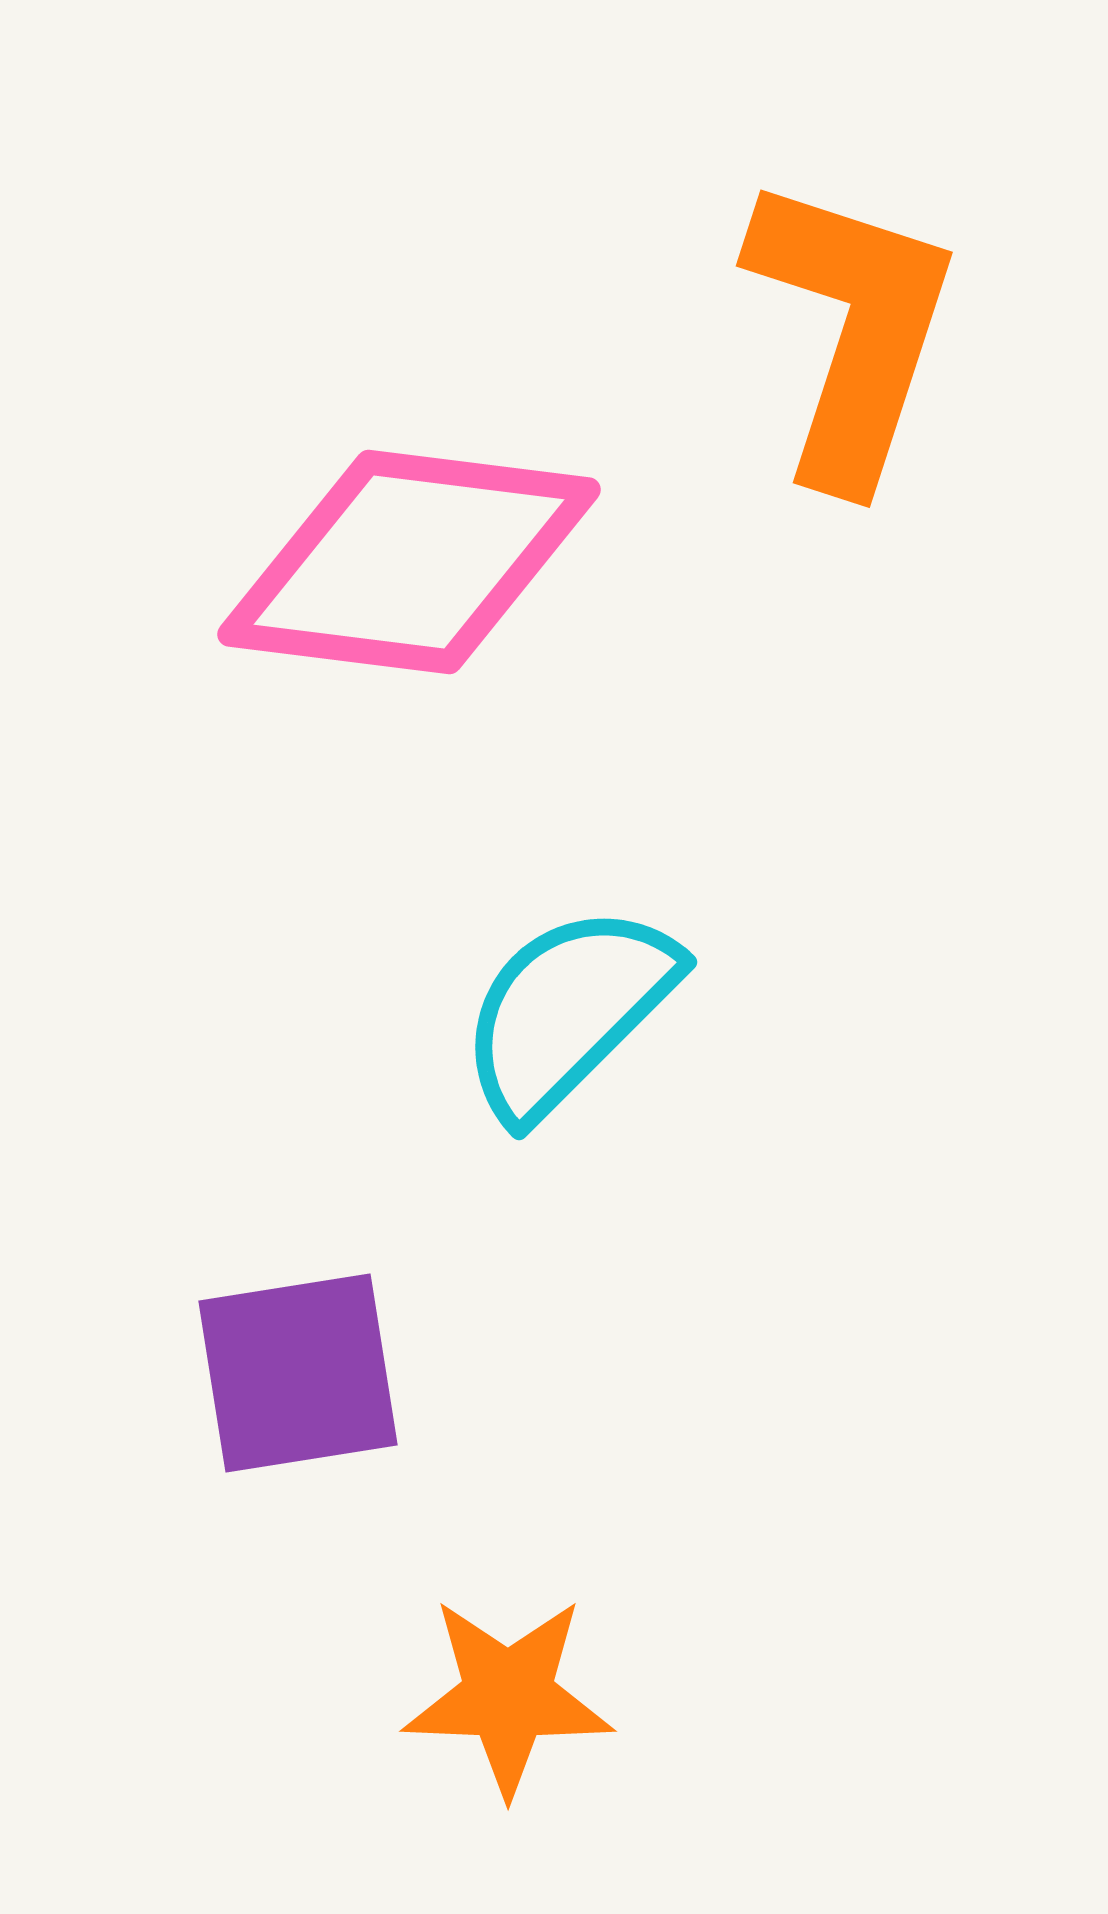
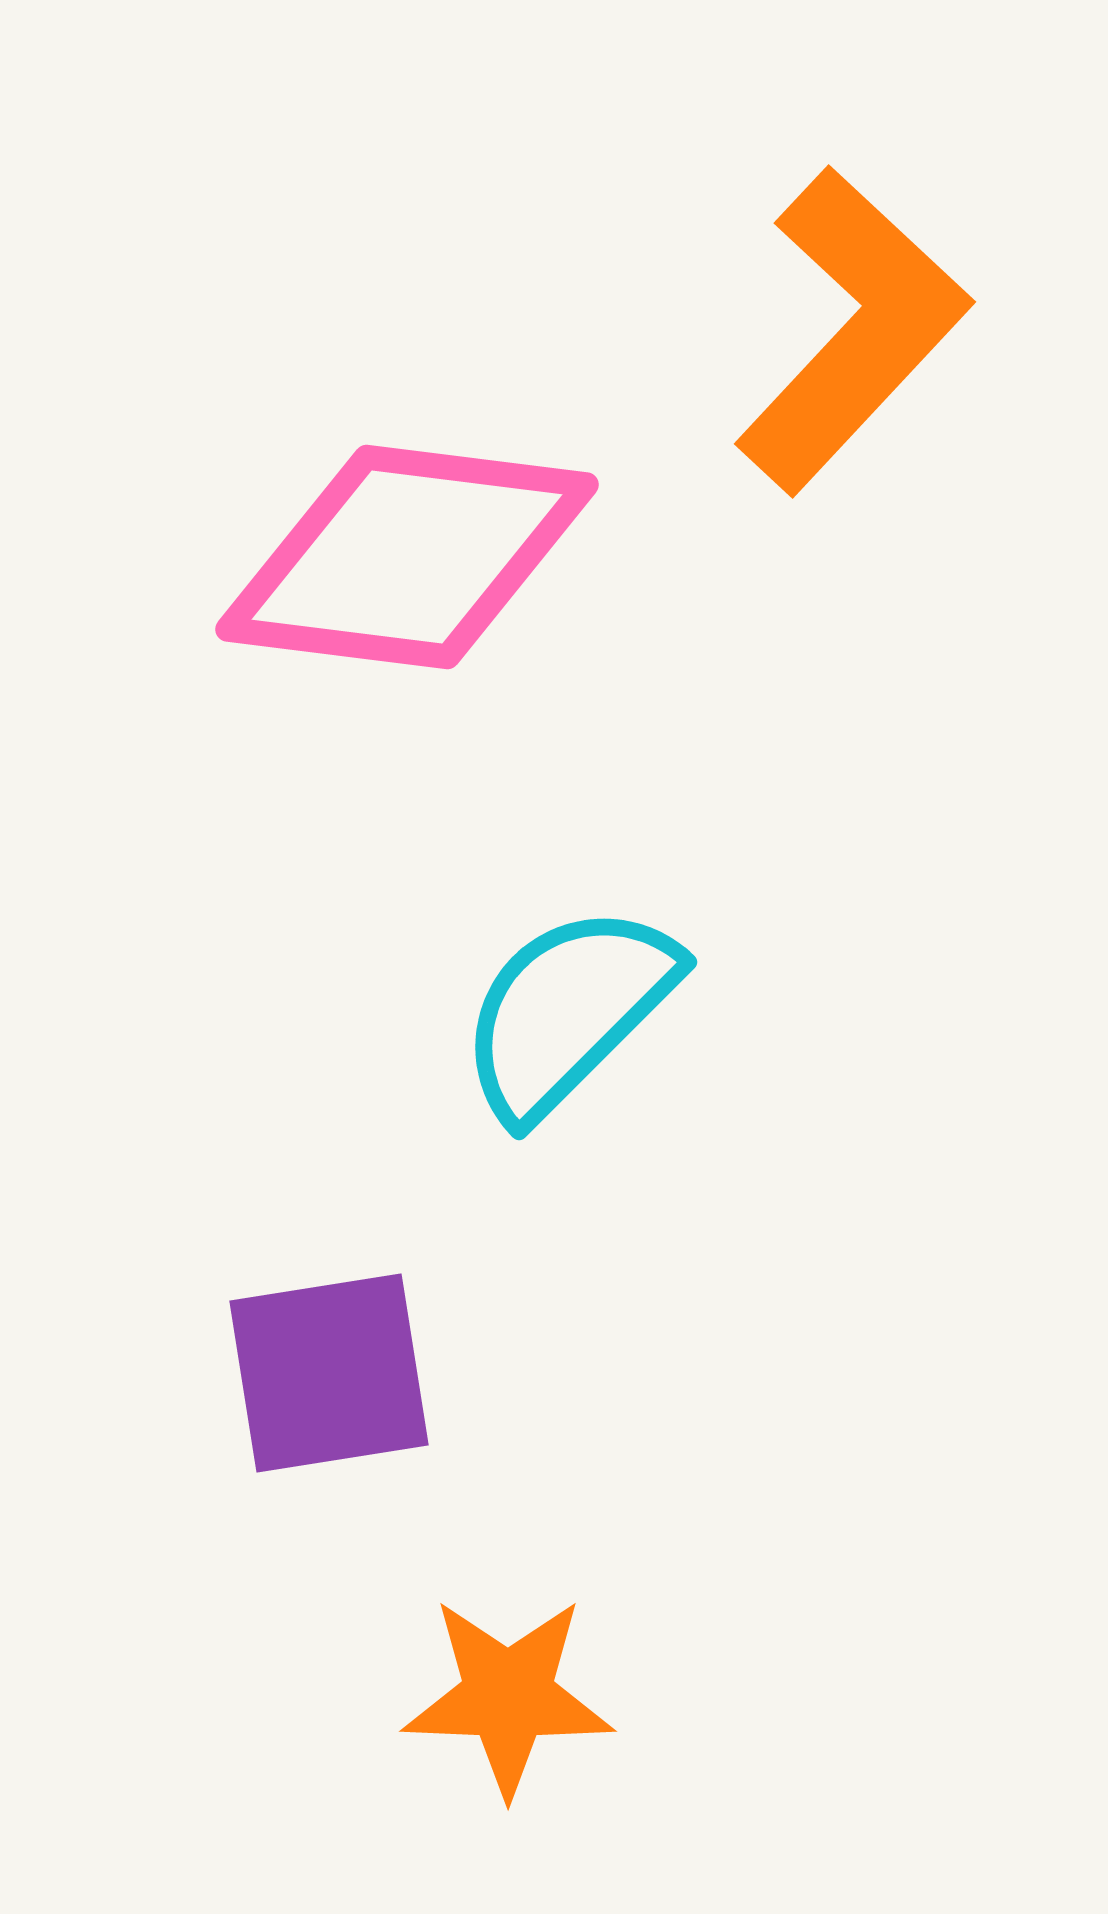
orange L-shape: rotated 25 degrees clockwise
pink diamond: moved 2 px left, 5 px up
purple square: moved 31 px right
